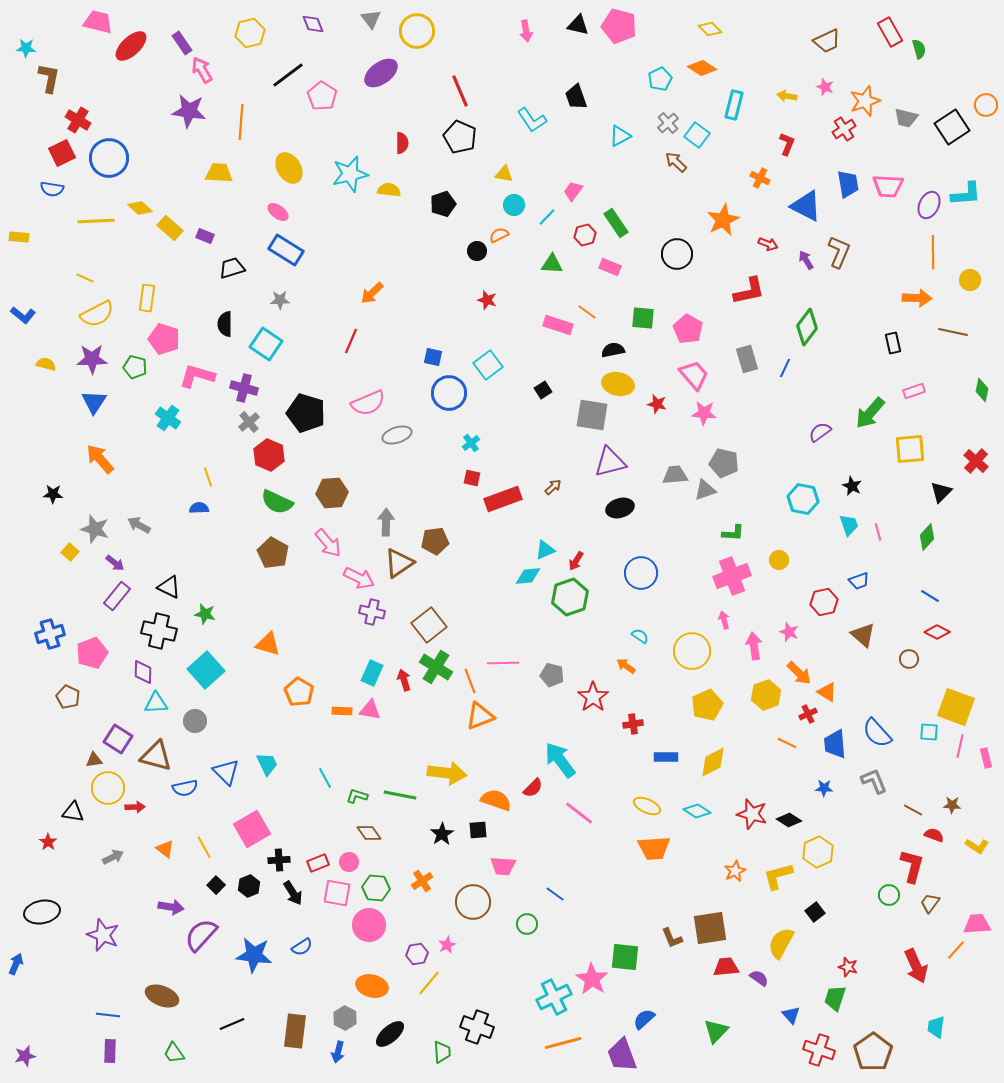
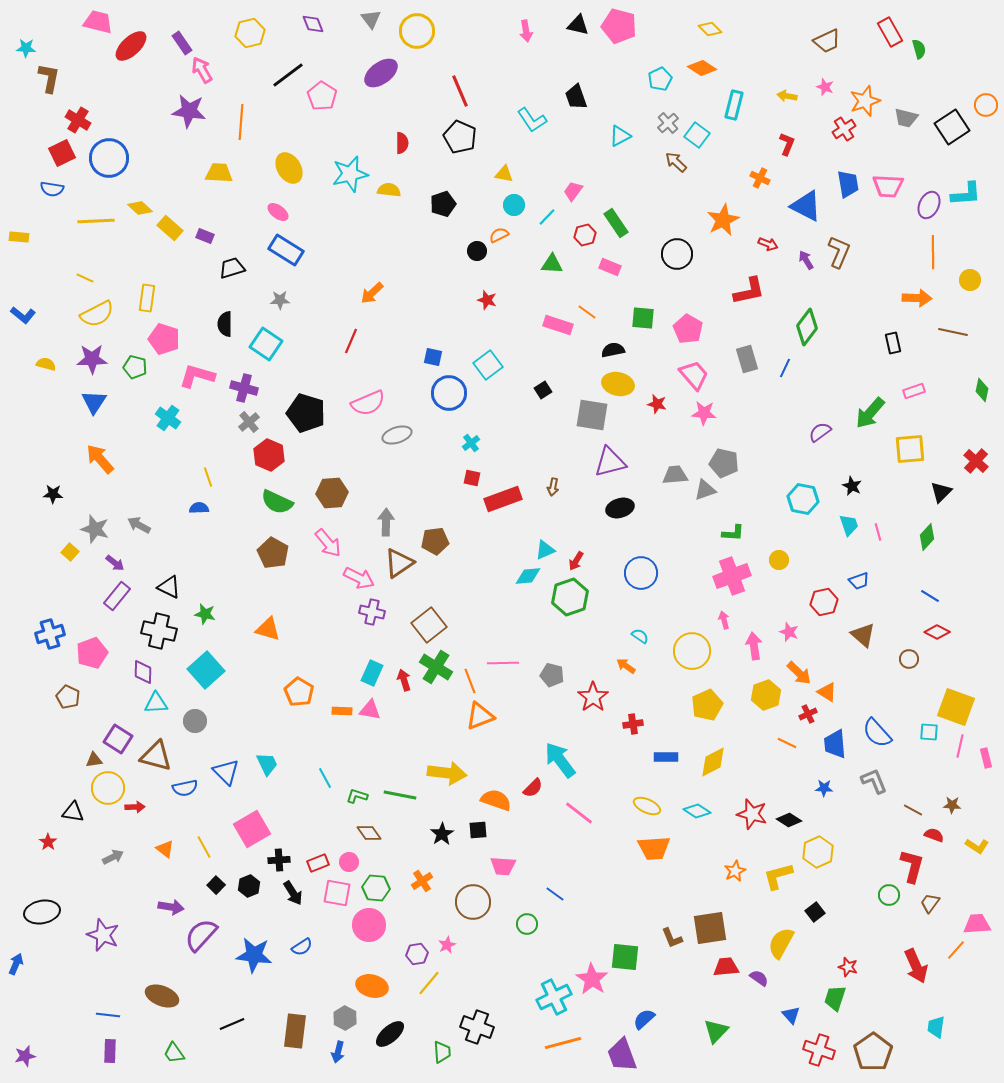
brown arrow at (553, 487): rotated 144 degrees clockwise
orange triangle at (268, 644): moved 15 px up
